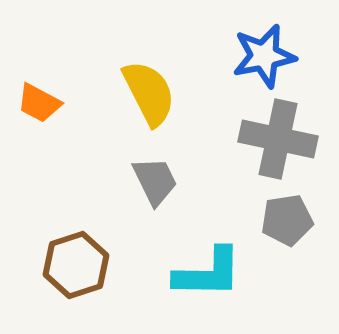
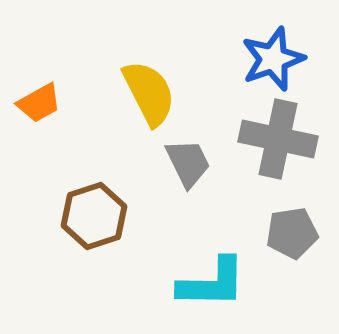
blue star: moved 9 px right, 3 px down; rotated 8 degrees counterclockwise
orange trapezoid: rotated 57 degrees counterclockwise
gray trapezoid: moved 33 px right, 18 px up
gray pentagon: moved 5 px right, 13 px down
brown hexagon: moved 18 px right, 49 px up
cyan L-shape: moved 4 px right, 10 px down
